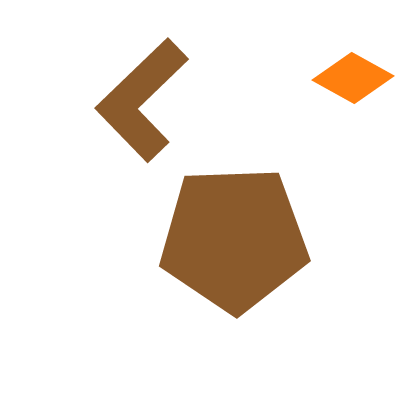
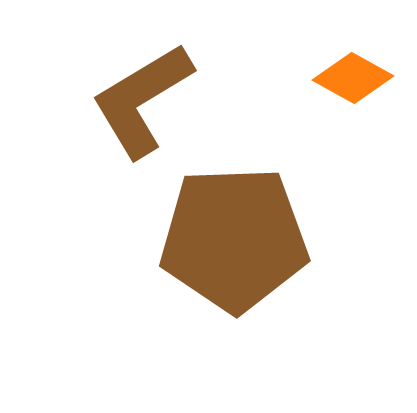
brown L-shape: rotated 13 degrees clockwise
